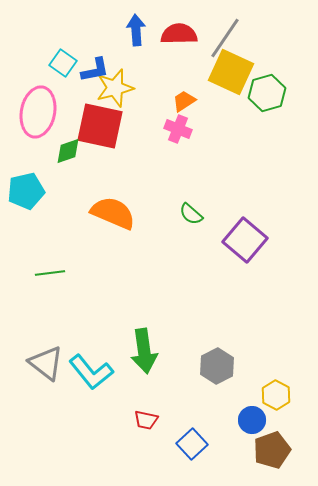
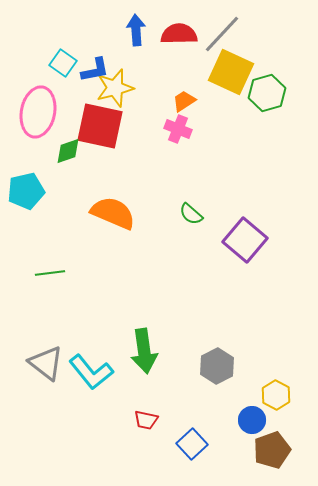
gray line: moved 3 px left, 4 px up; rotated 9 degrees clockwise
